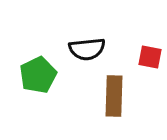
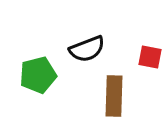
black semicircle: rotated 15 degrees counterclockwise
green pentagon: rotated 12 degrees clockwise
